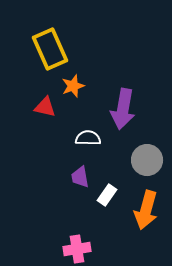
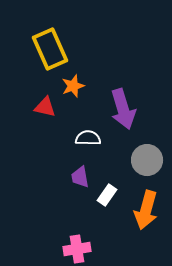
purple arrow: rotated 27 degrees counterclockwise
